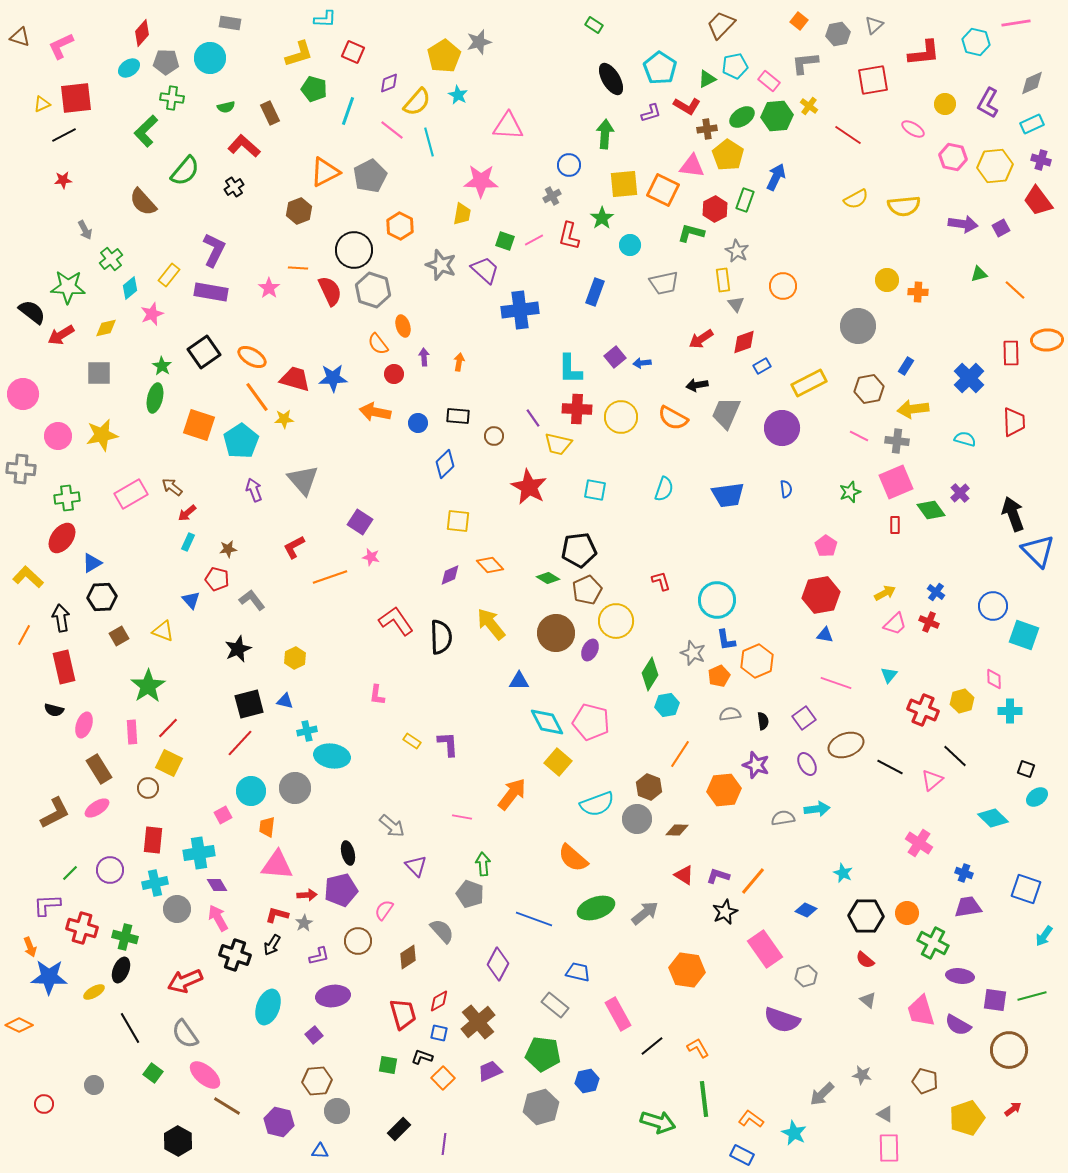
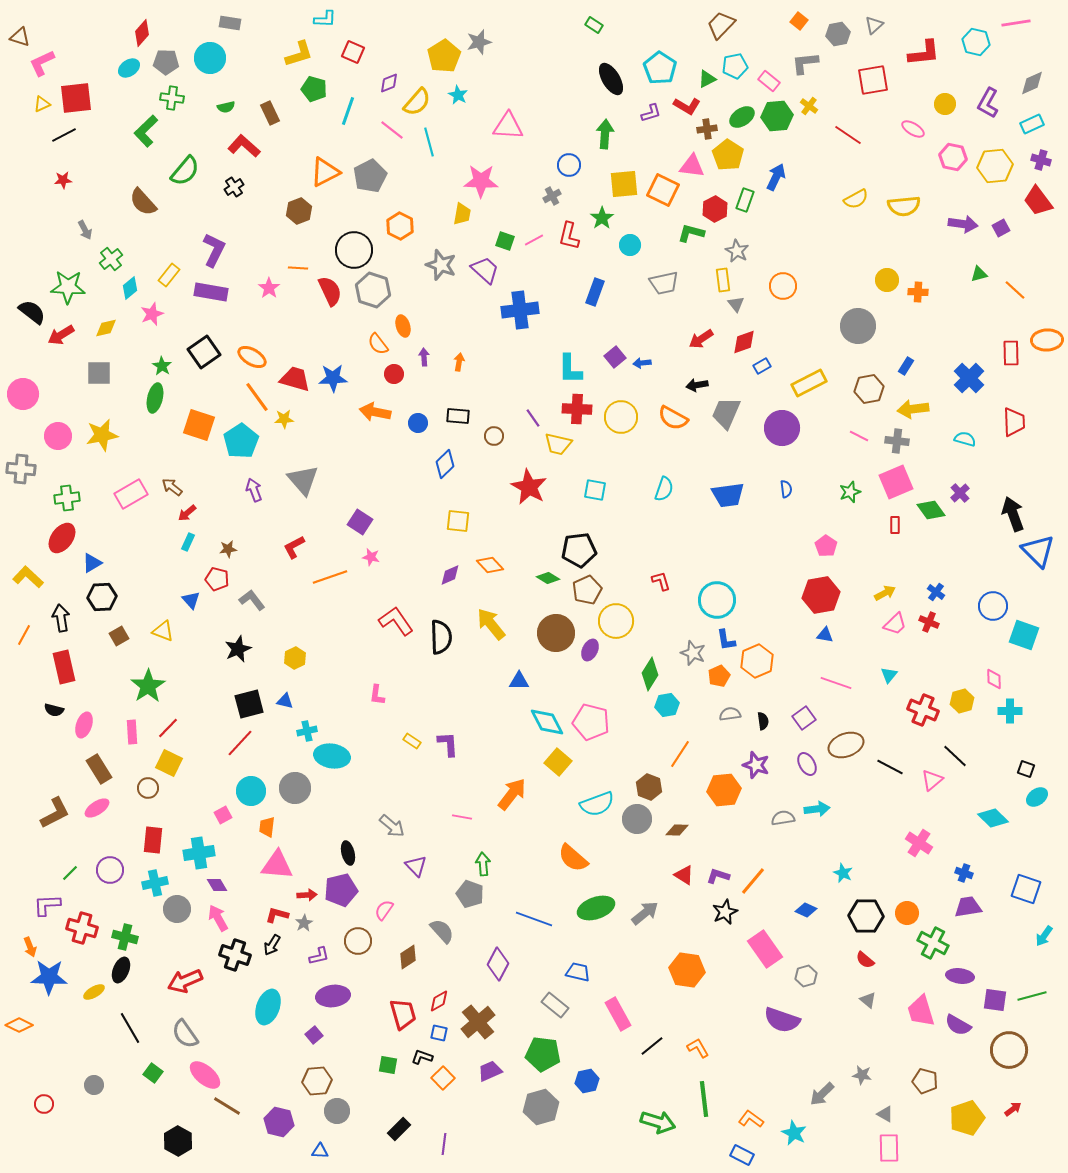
pink L-shape at (61, 46): moved 19 px left, 17 px down
